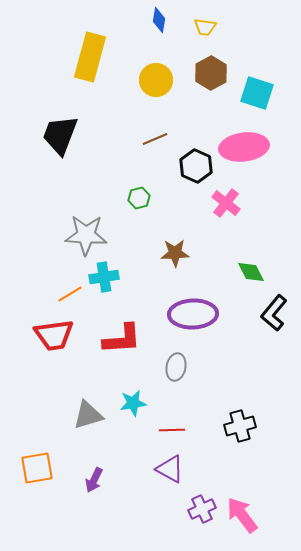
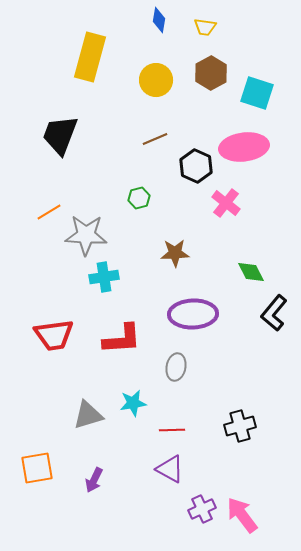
orange line: moved 21 px left, 82 px up
